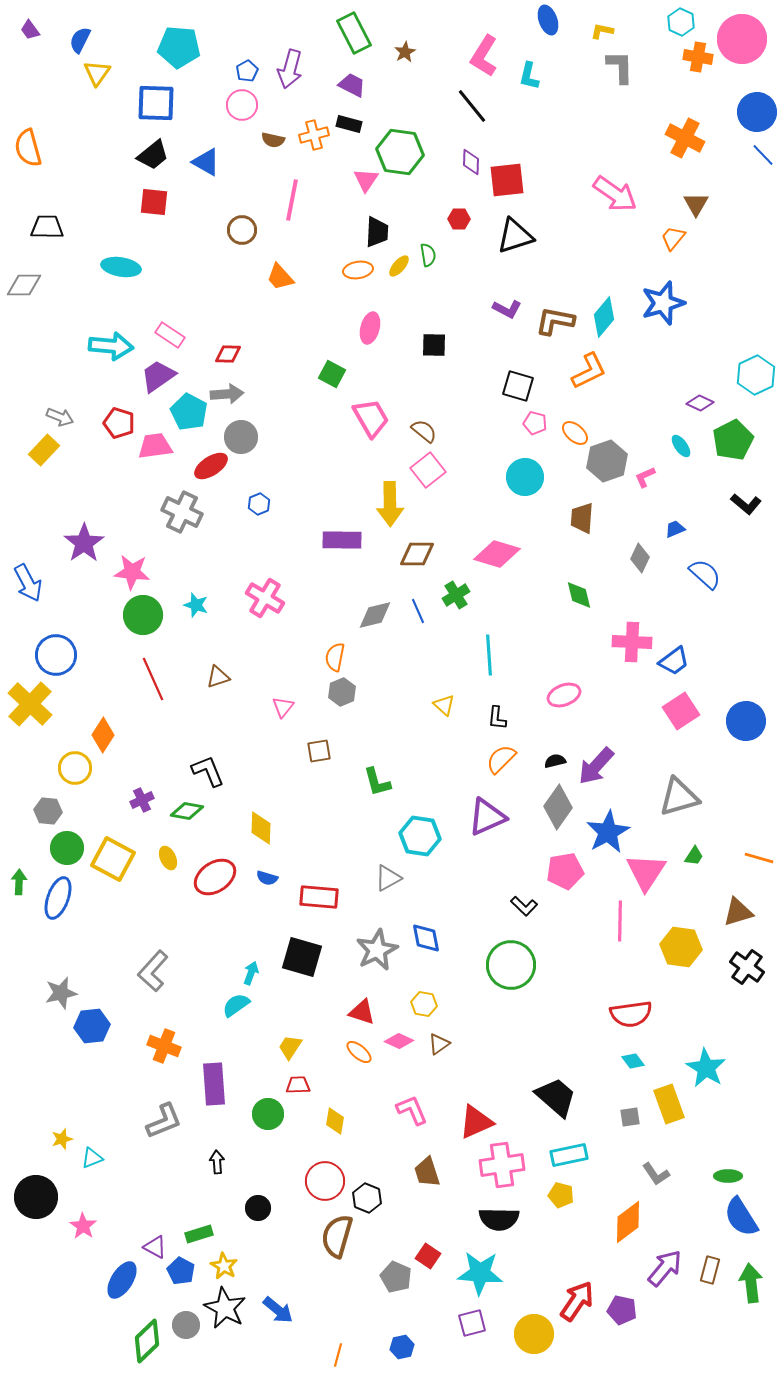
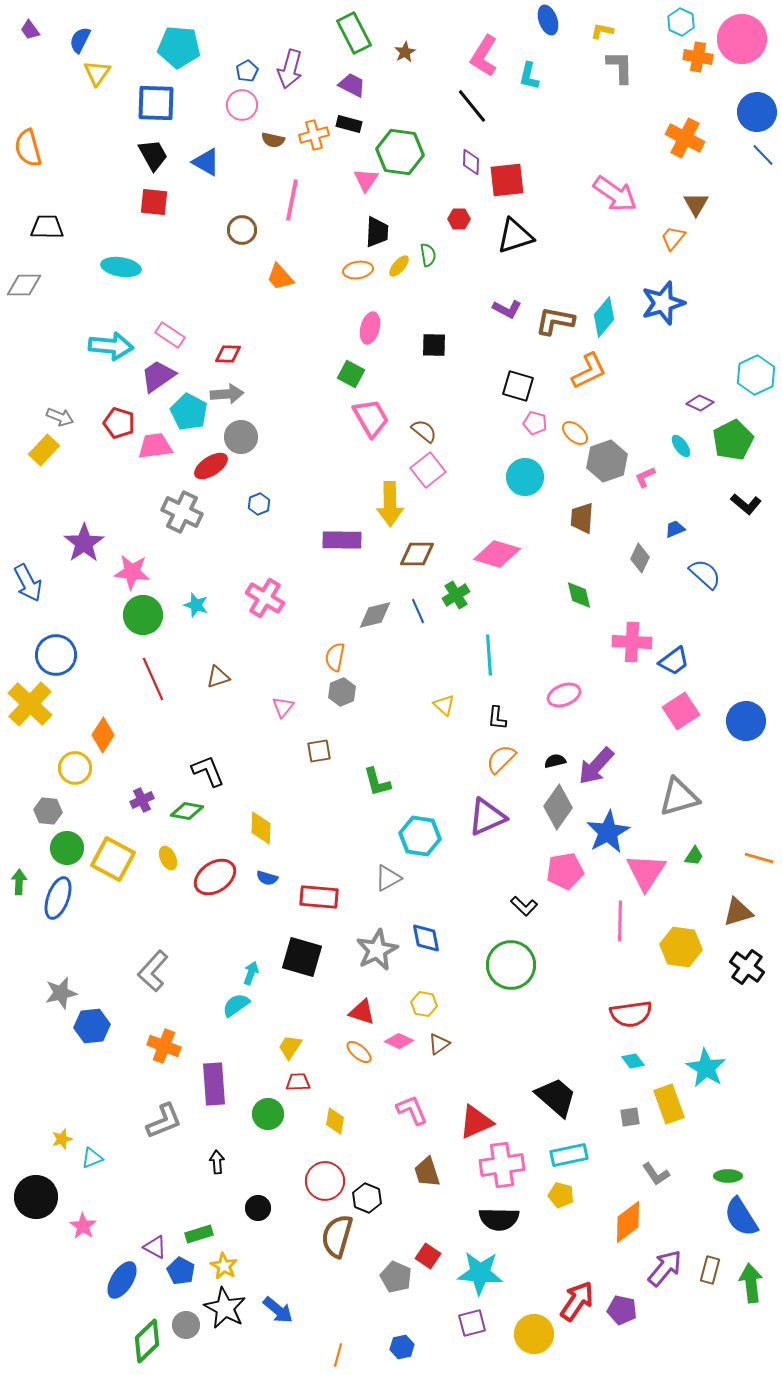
black trapezoid at (153, 155): rotated 80 degrees counterclockwise
green square at (332, 374): moved 19 px right
red trapezoid at (298, 1085): moved 3 px up
